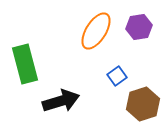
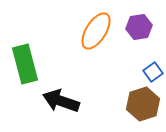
blue square: moved 36 px right, 4 px up
black arrow: rotated 144 degrees counterclockwise
